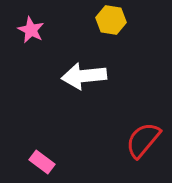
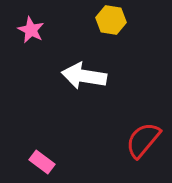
white arrow: rotated 15 degrees clockwise
